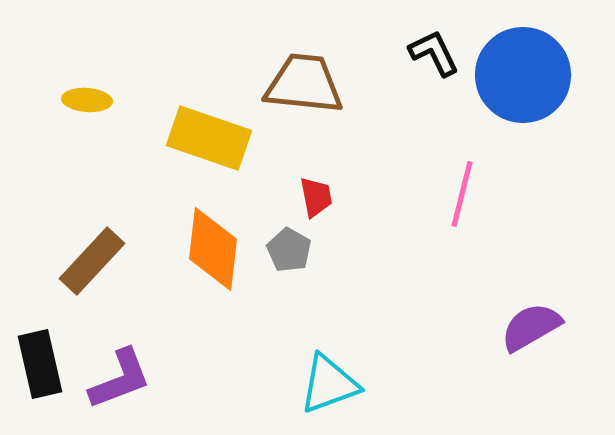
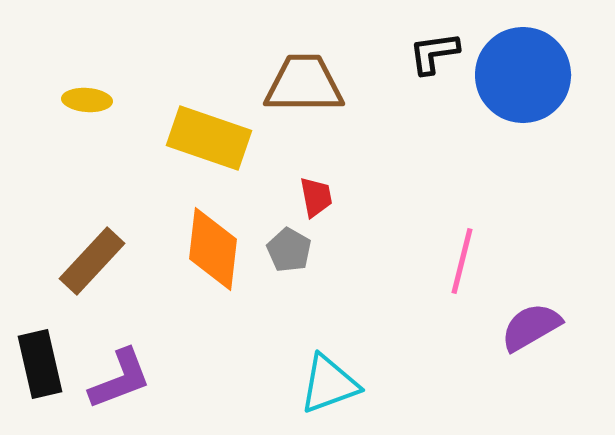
black L-shape: rotated 72 degrees counterclockwise
brown trapezoid: rotated 6 degrees counterclockwise
pink line: moved 67 px down
